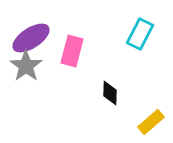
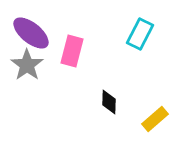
purple ellipse: moved 5 px up; rotated 72 degrees clockwise
gray star: moved 1 px right, 1 px up
black diamond: moved 1 px left, 9 px down
yellow rectangle: moved 4 px right, 3 px up
